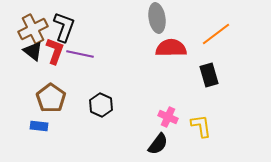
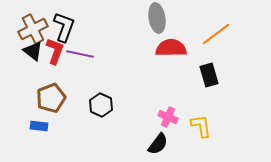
brown pentagon: rotated 16 degrees clockwise
